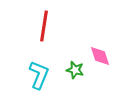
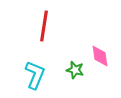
pink diamond: rotated 10 degrees clockwise
cyan L-shape: moved 4 px left
